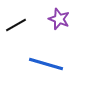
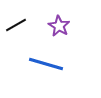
purple star: moved 7 px down; rotated 10 degrees clockwise
